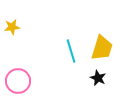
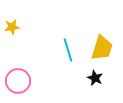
cyan line: moved 3 px left, 1 px up
black star: moved 3 px left
